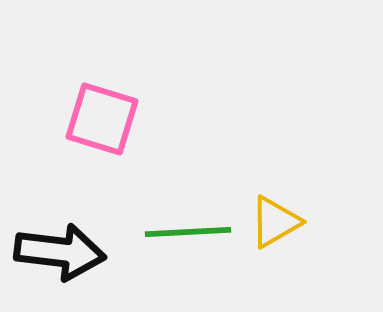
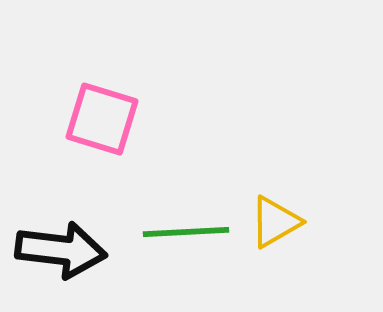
green line: moved 2 px left
black arrow: moved 1 px right, 2 px up
